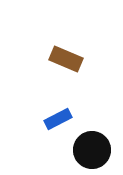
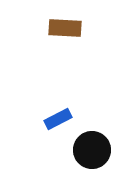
brown rectangle: moved 1 px left, 31 px up; rotated 20 degrees counterclockwise
